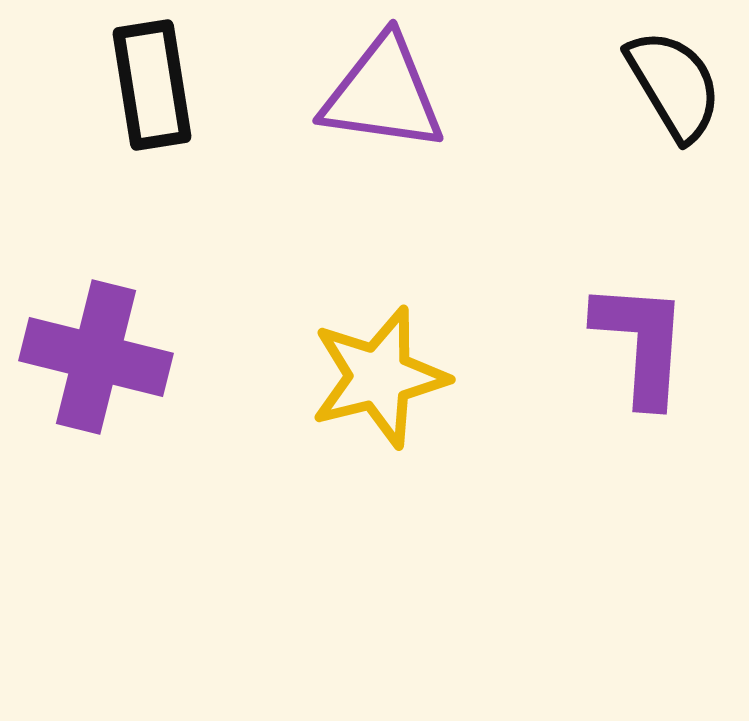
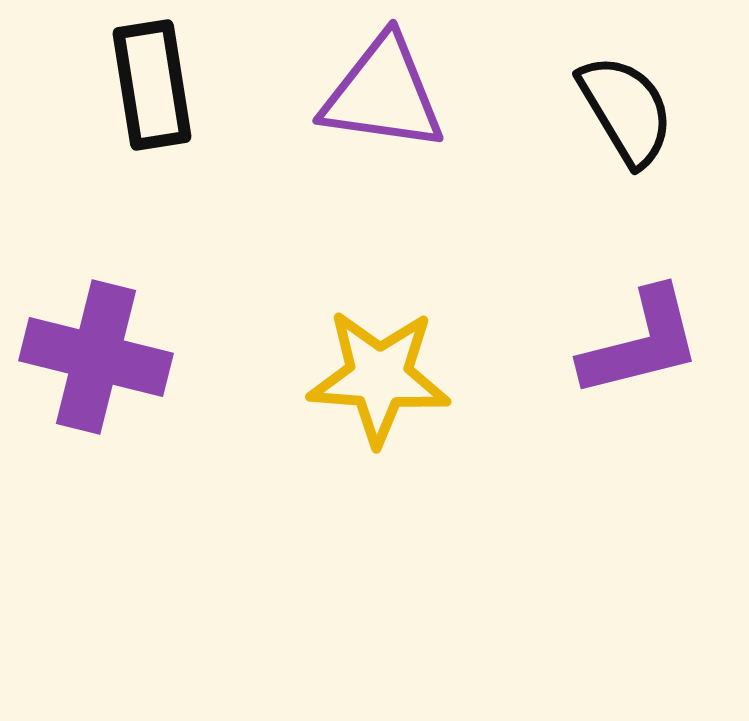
black semicircle: moved 48 px left, 25 px down
purple L-shape: rotated 72 degrees clockwise
yellow star: rotated 18 degrees clockwise
